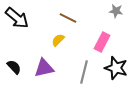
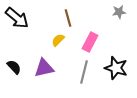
gray star: moved 3 px right, 1 px down; rotated 16 degrees counterclockwise
brown line: rotated 48 degrees clockwise
pink rectangle: moved 12 px left
